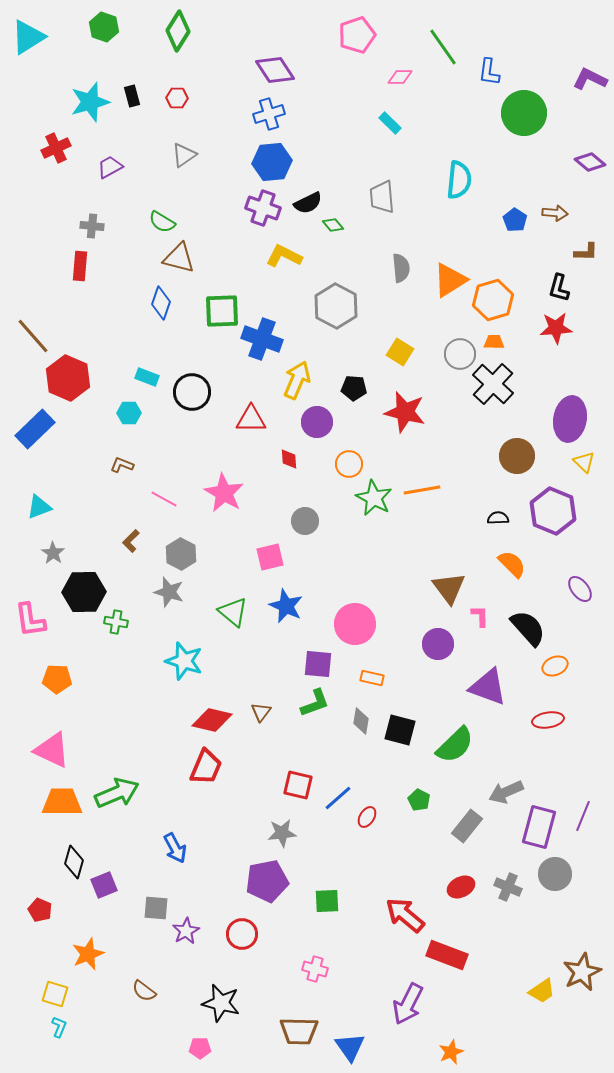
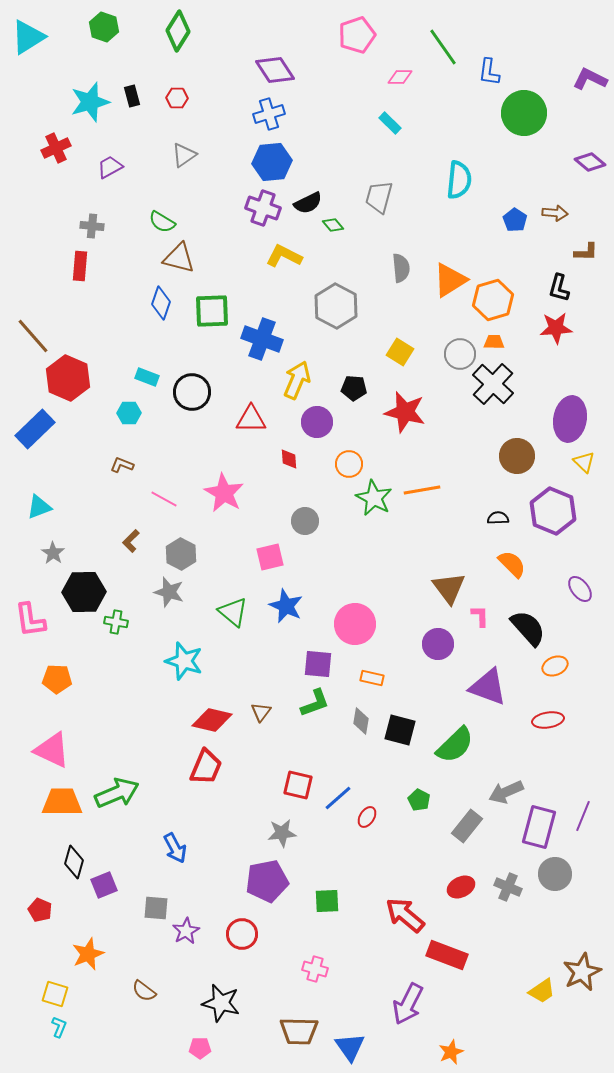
gray trapezoid at (382, 197): moved 3 px left; rotated 20 degrees clockwise
green square at (222, 311): moved 10 px left
